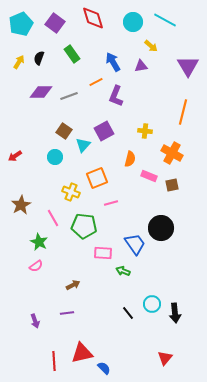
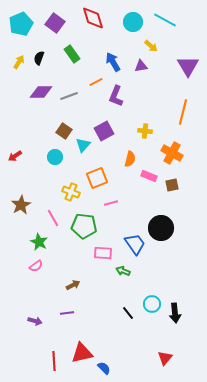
purple arrow at (35, 321): rotated 56 degrees counterclockwise
